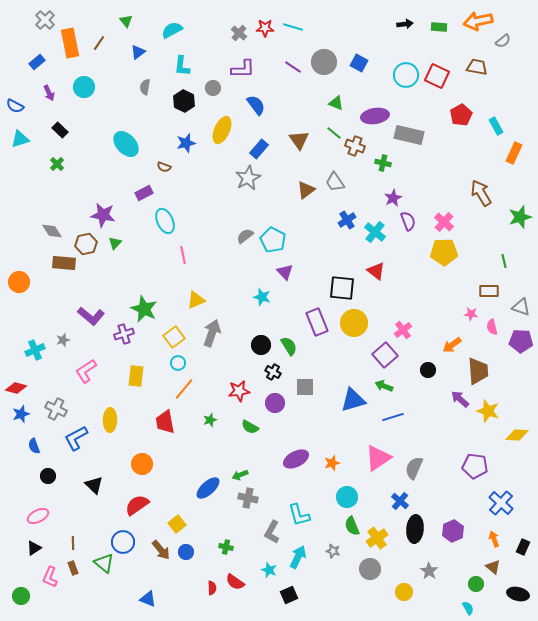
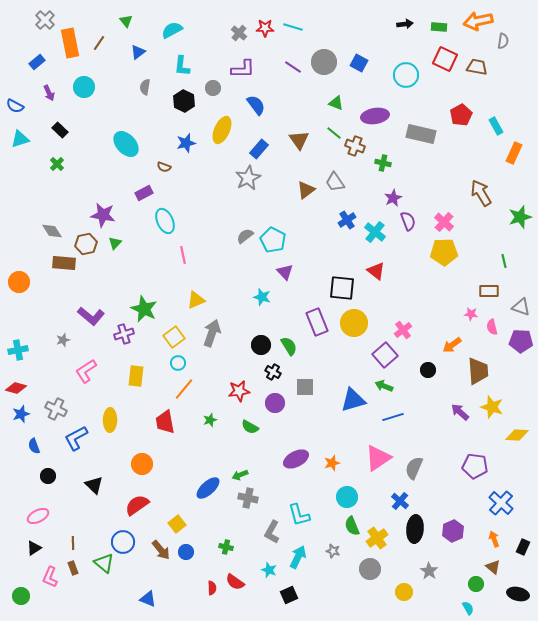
gray semicircle at (503, 41): rotated 42 degrees counterclockwise
red square at (437, 76): moved 8 px right, 17 px up
gray rectangle at (409, 135): moved 12 px right, 1 px up
cyan cross at (35, 350): moved 17 px left; rotated 12 degrees clockwise
purple arrow at (460, 399): moved 13 px down
yellow star at (488, 411): moved 4 px right, 4 px up
